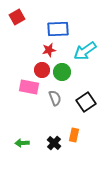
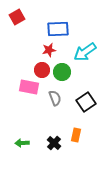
cyan arrow: moved 1 px down
orange rectangle: moved 2 px right
